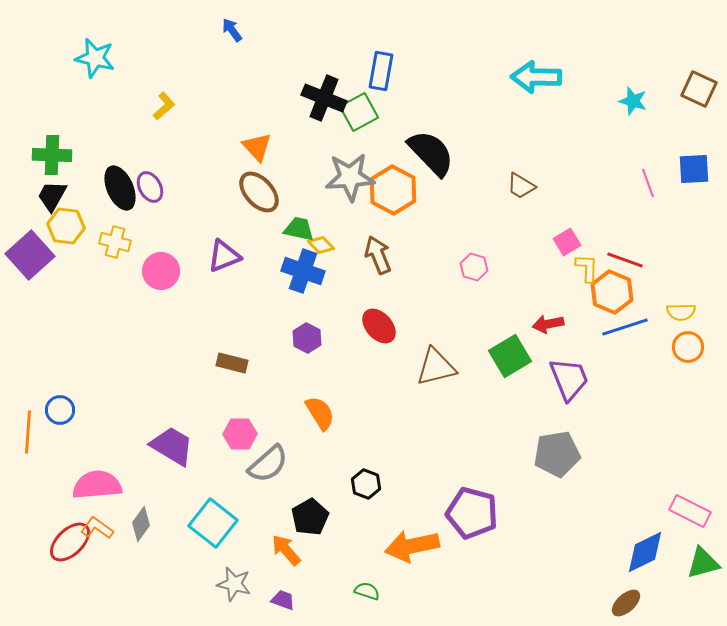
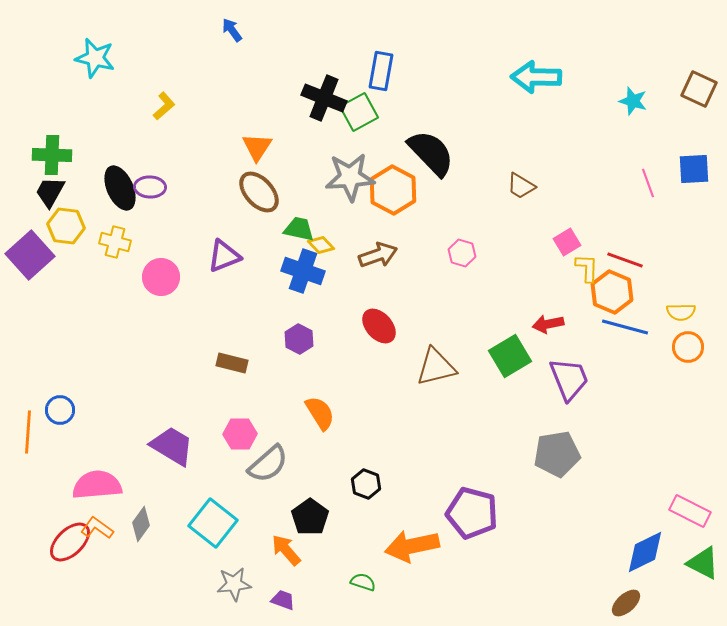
orange triangle at (257, 147): rotated 16 degrees clockwise
purple ellipse at (150, 187): rotated 60 degrees counterclockwise
black trapezoid at (52, 196): moved 2 px left, 4 px up
brown arrow at (378, 255): rotated 93 degrees clockwise
pink hexagon at (474, 267): moved 12 px left, 14 px up
pink circle at (161, 271): moved 6 px down
blue line at (625, 327): rotated 33 degrees clockwise
purple hexagon at (307, 338): moved 8 px left, 1 px down
black pentagon at (310, 517): rotated 6 degrees counterclockwise
green triangle at (703, 563): rotated 42 degrees clockwise
gray star at (234, 584): rotated 20 degrees counterclockwise
green semicircle at (367, 591): moved 4 px left, 9 px up
